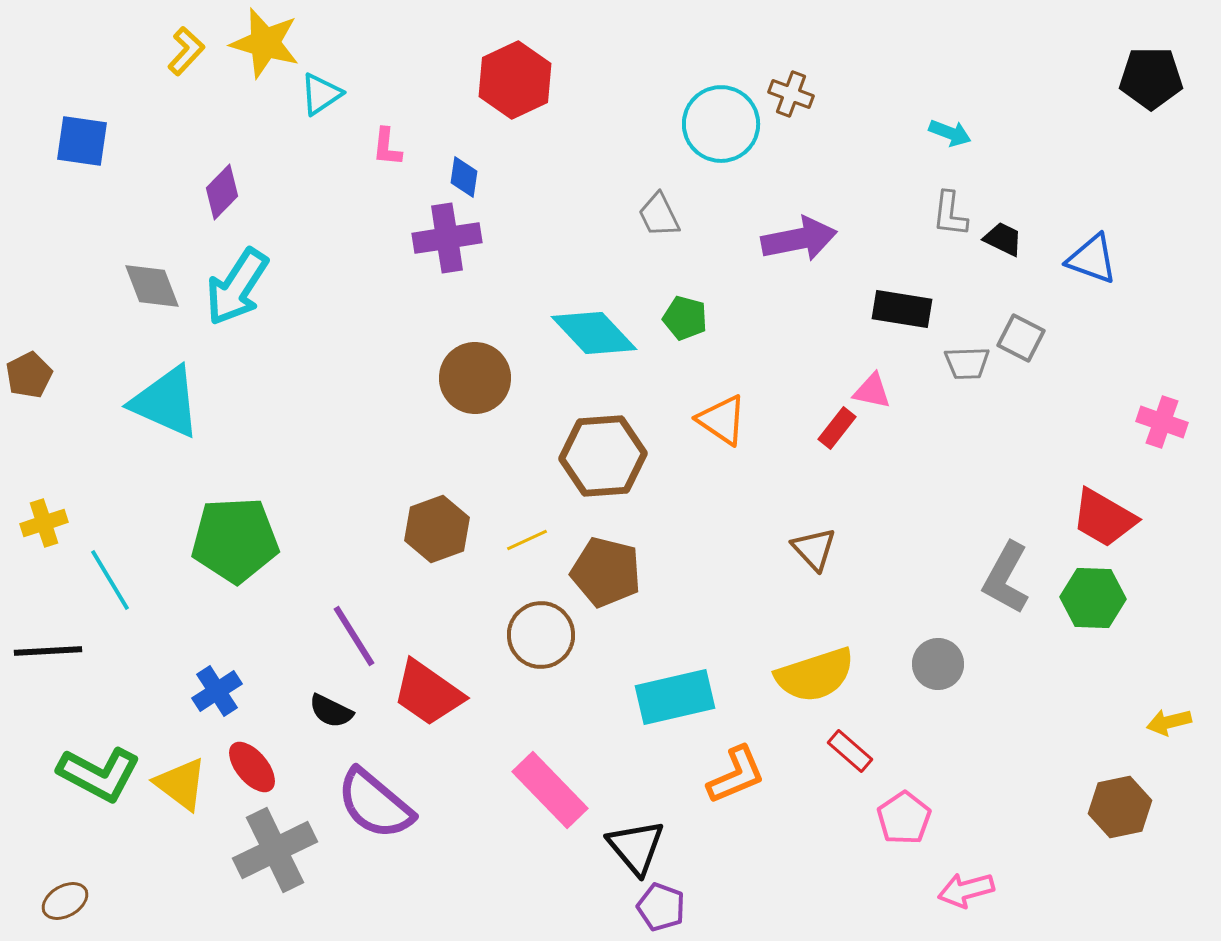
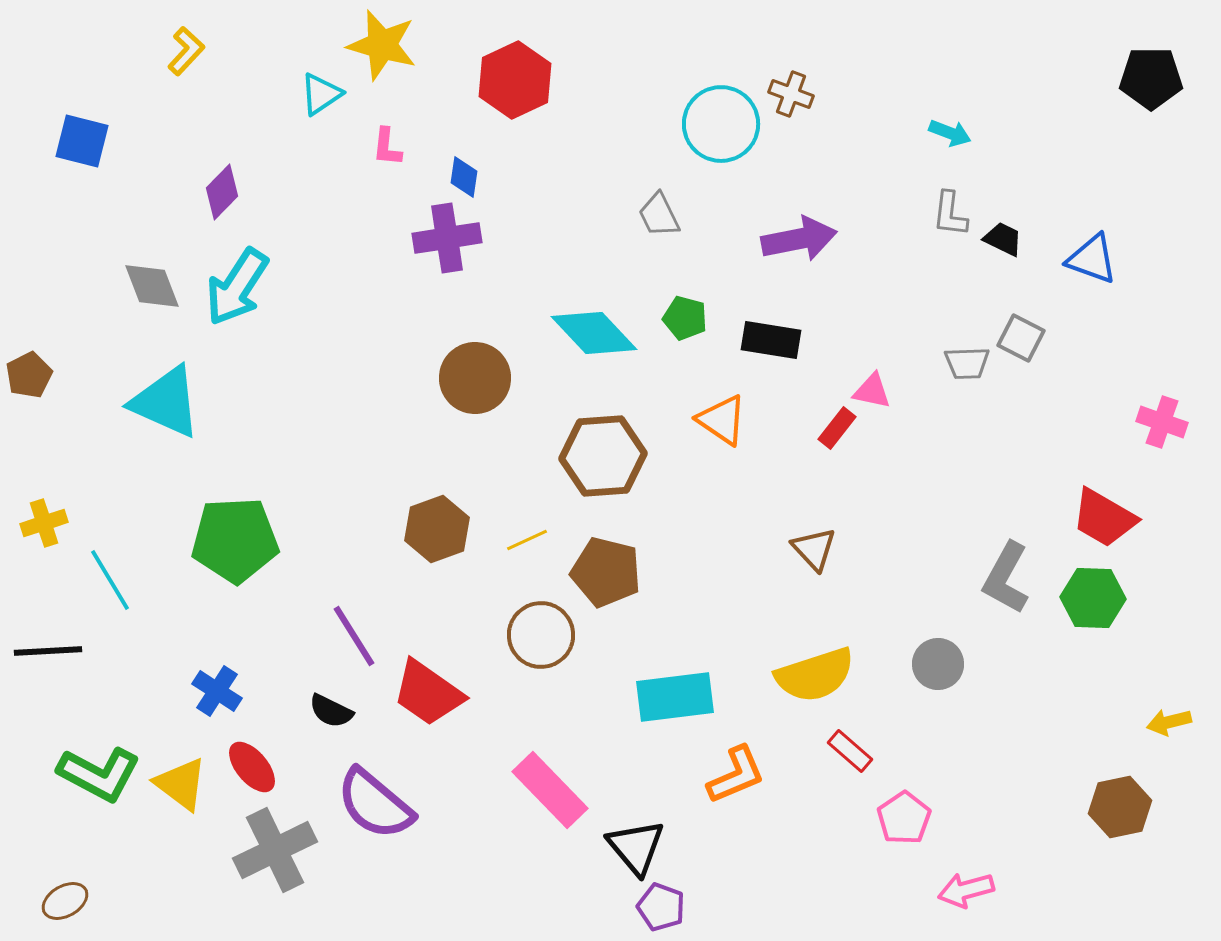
yellow star at (265, 43): moved 117 px right, 2 px down
blue square at (82, 141): rotated 6 degrees clockwise
black rectangle at (902, 309): moved 131 px left, 31 px down
blue cross at (217, 691): rotated 24 degrees counterclockwise
cyan rectangle at (675, 697): rotated 6 degrees clockwise
